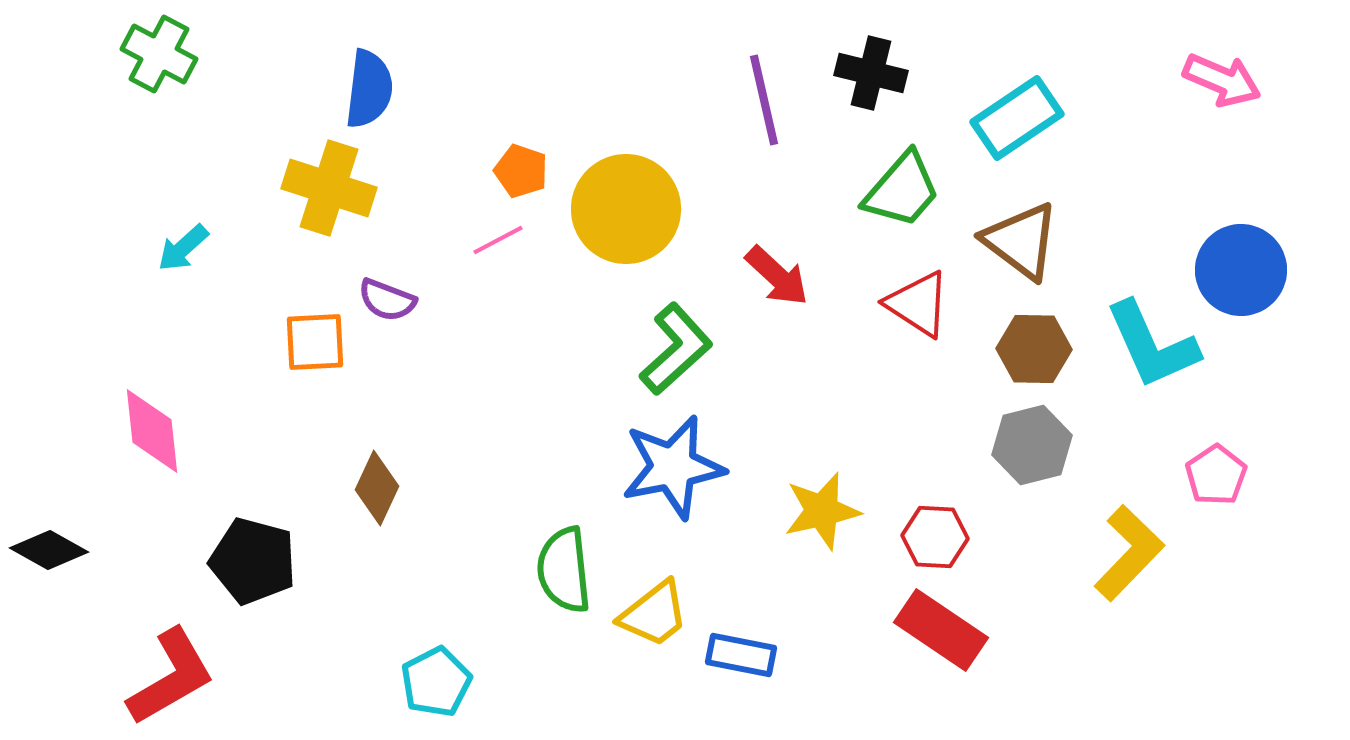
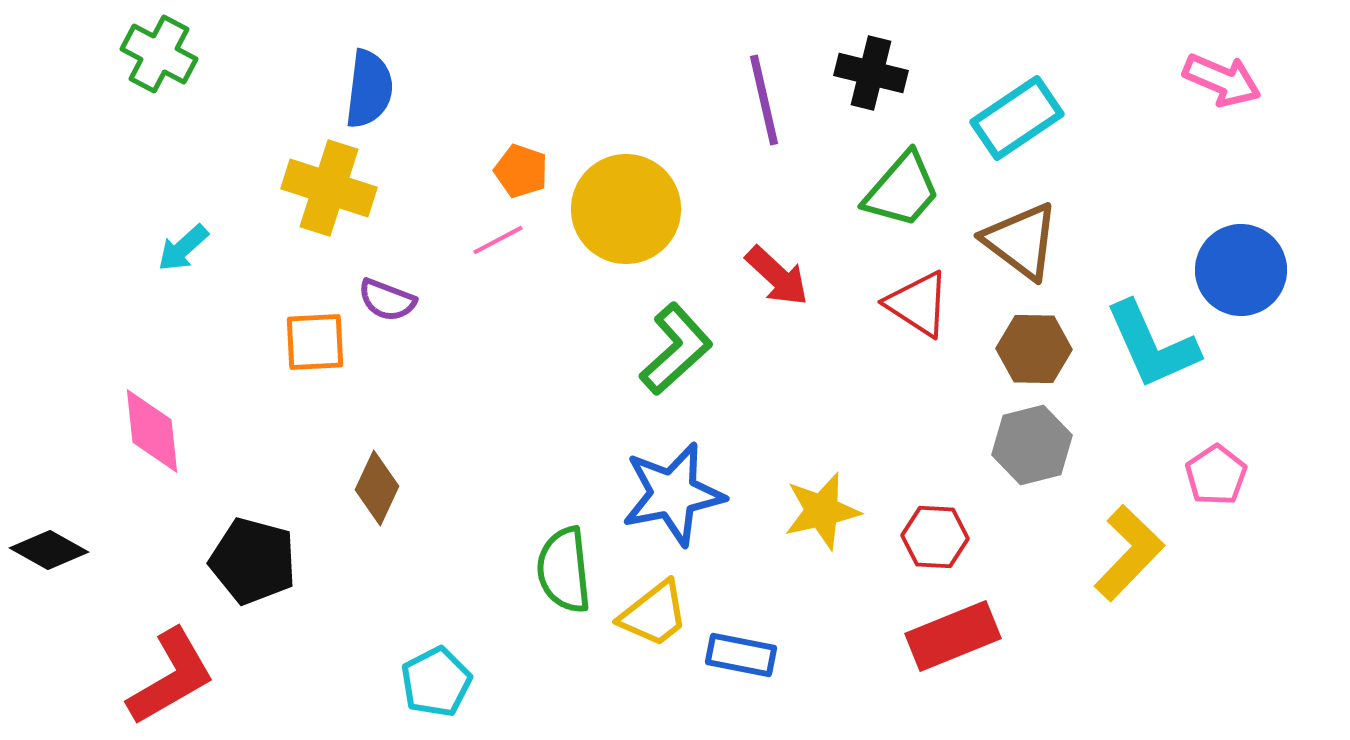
blue star: moved 27 px down
red rectangle: moved 12 px right, 6 px down; rotated 56 degrees counterclockwise
